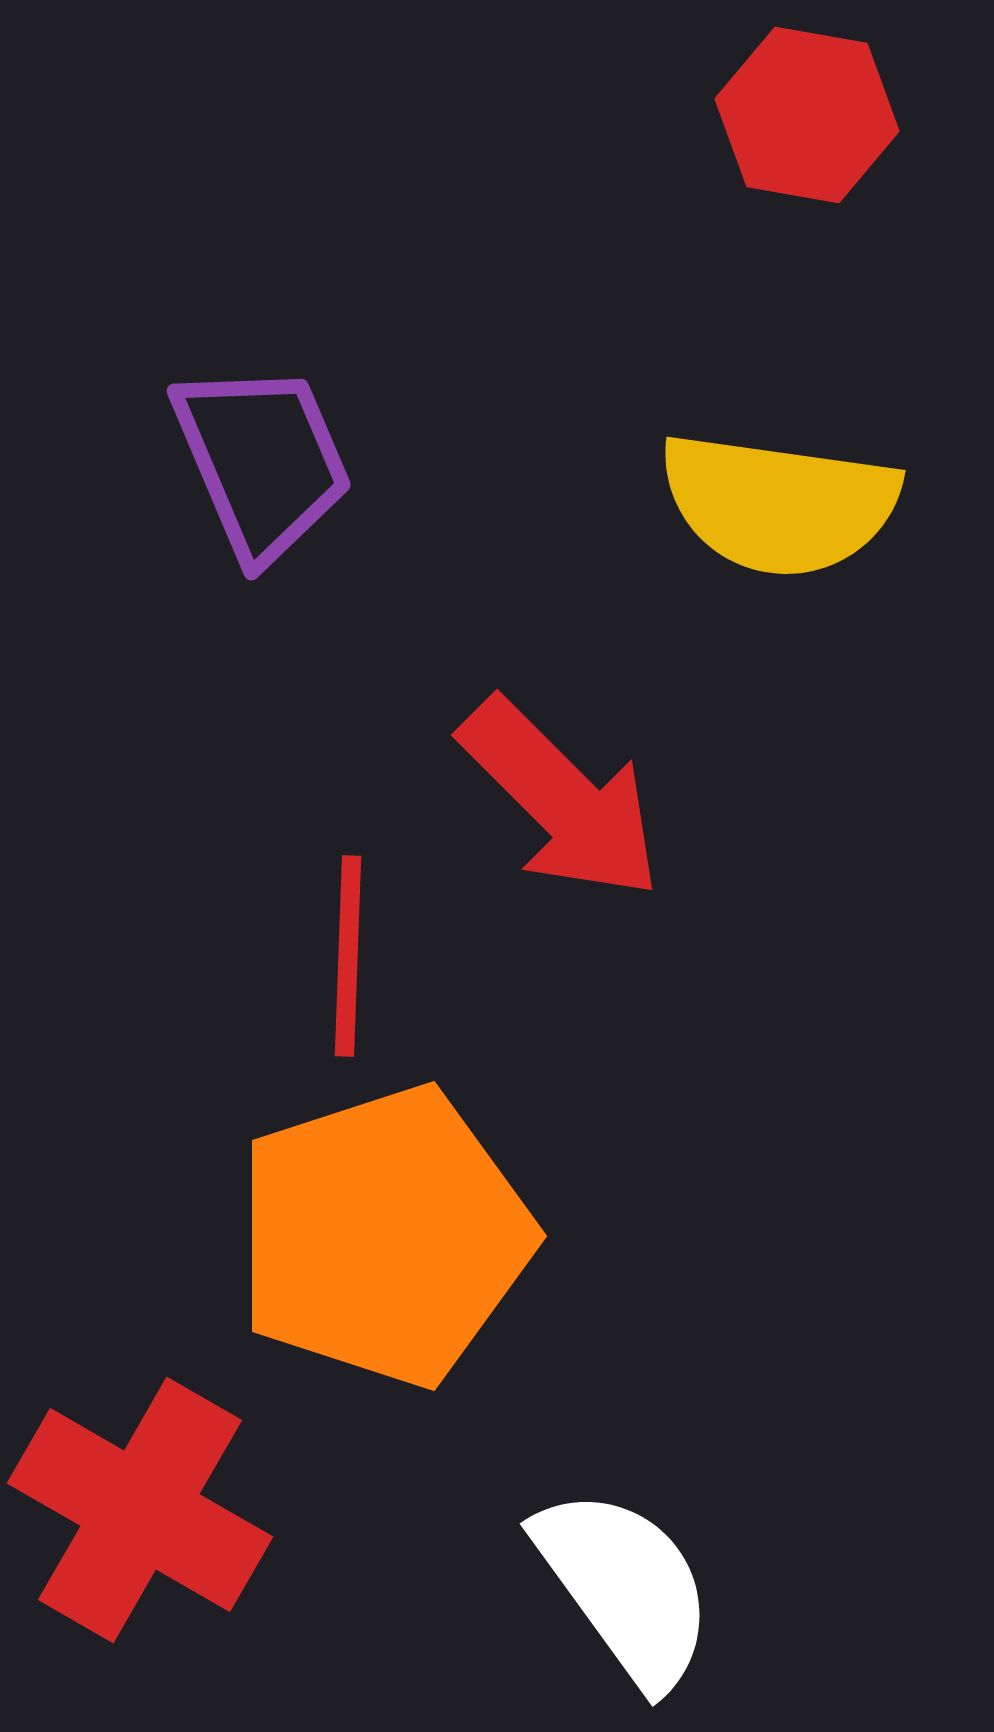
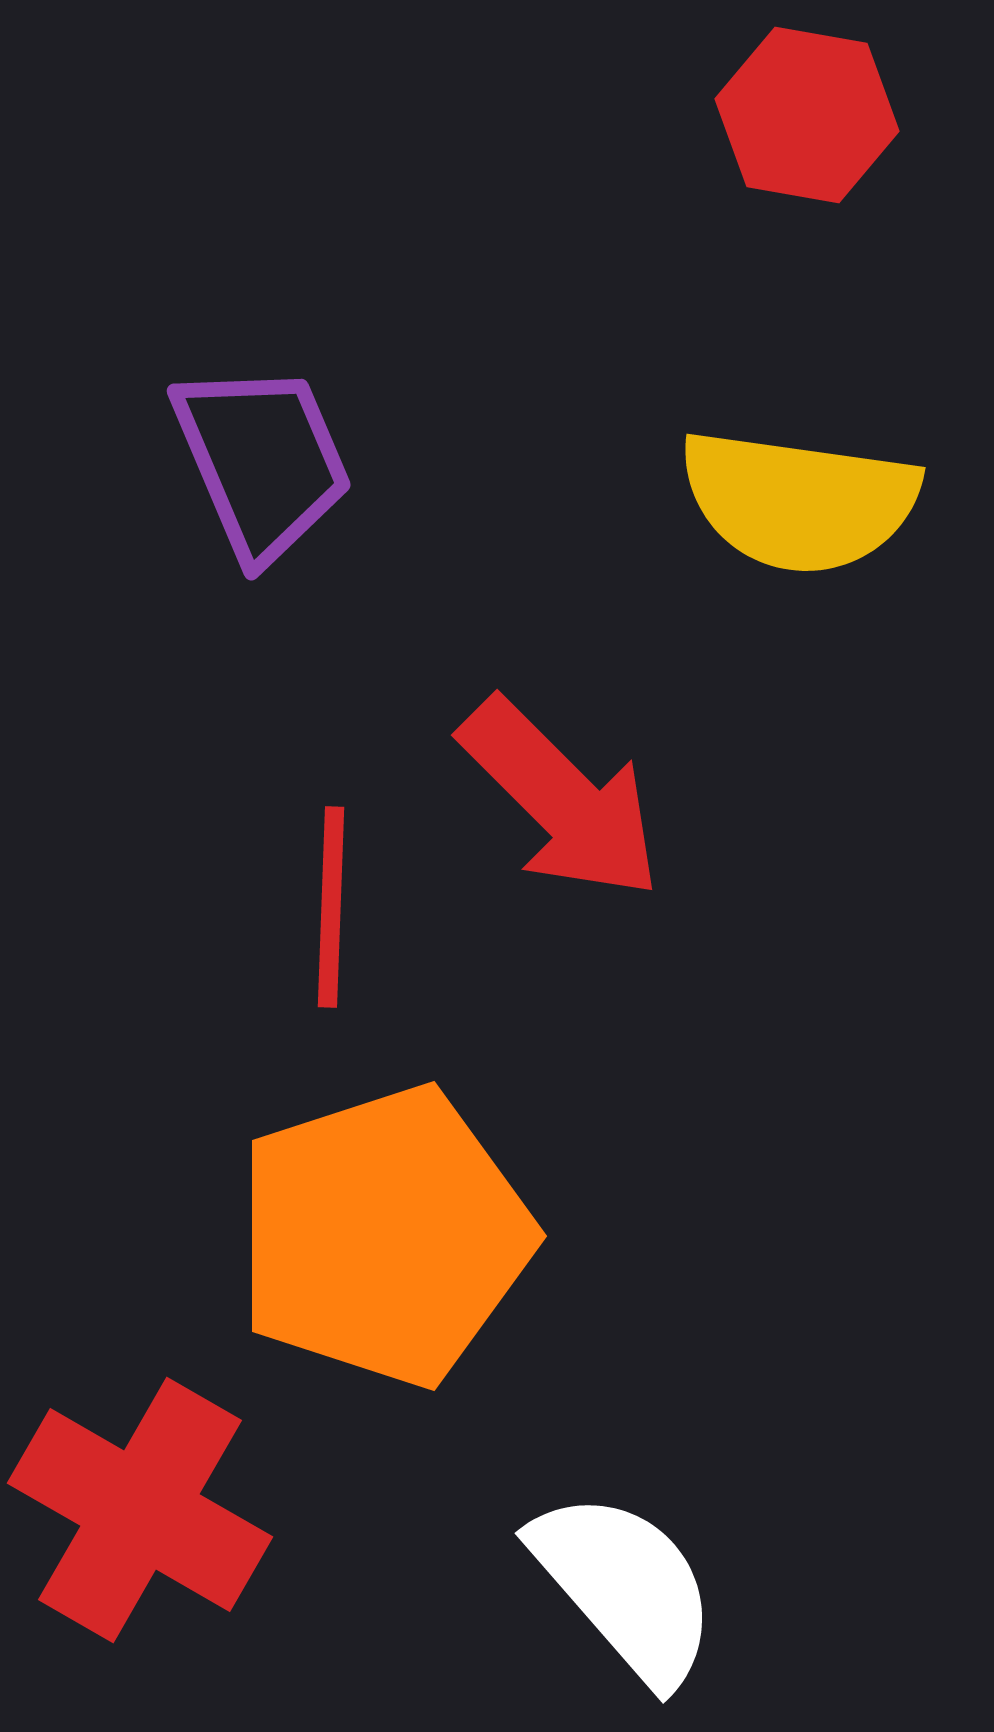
yellow semicircle: moved 20 px right, 3 px up
red line: moved 17 px left, 49 px up
white semicircle: rotated 5 degrees counterclockwise
